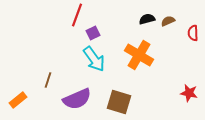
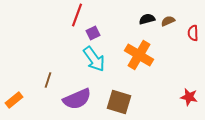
red star: moved 4 px down
orange rectangle: moved 4 px left
